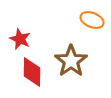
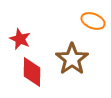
orange ellipse: moved 1 px right, 1 px down
brown star: moved 1 px right, 2 px up
